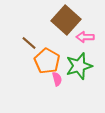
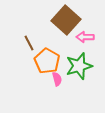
brown line: rotated 21 degrees clockwise
